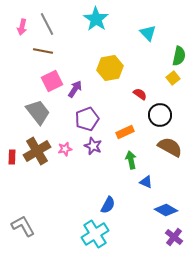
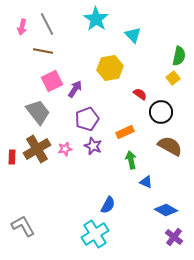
cyan triangle: moved 15 px left, 2 px down
black circle: moved 1 px right, 3 px up
brown semicircle: moved 1 px up
brown cross: moved 2 px up
